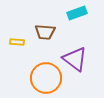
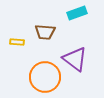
orange circle: moved 1 px left, 1 px up
